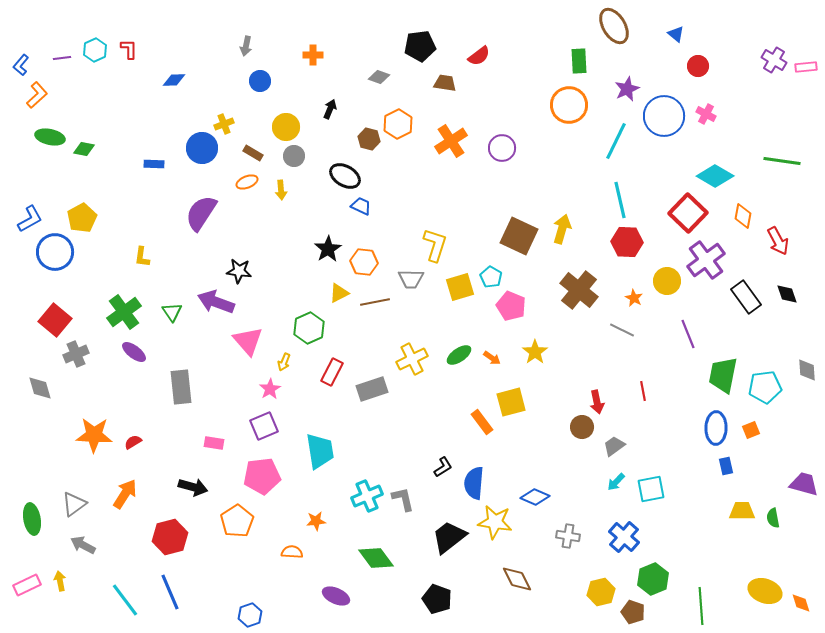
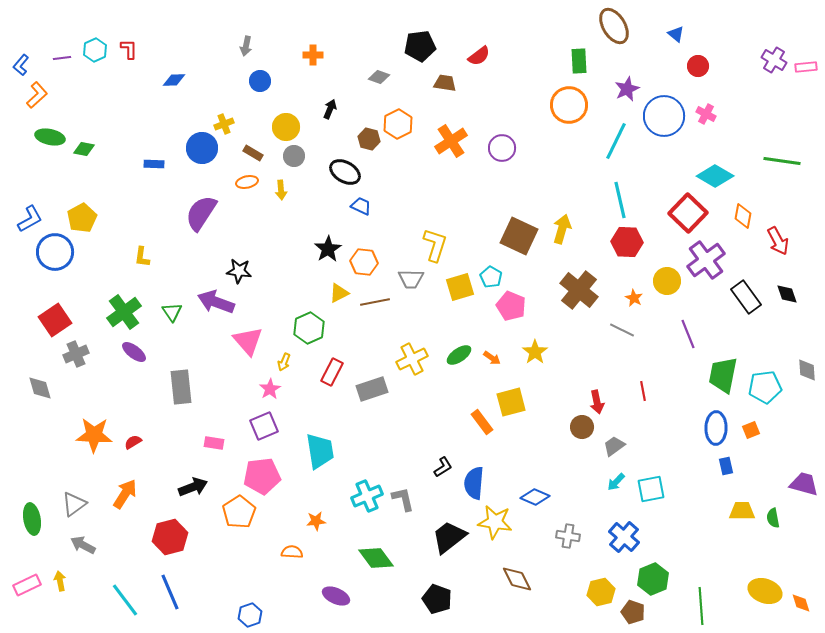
black ellipse at (345, 176): moved 4 px up
orange ellipse at (247, 182): rotated 10 degrees clockwise
red square at (55, 320): rotated 16 degrees clockwise
black arrow at (193, 487): rotated 36 degrees counterclockwise
orange pentagon at (237, 521): moved 2 px right, 9 px up
